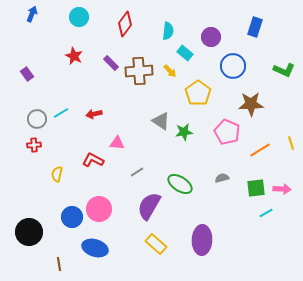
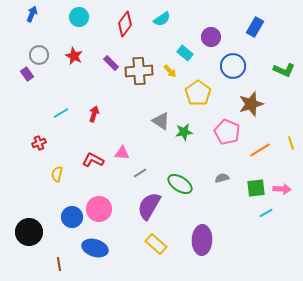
blue rectangle at (255, 27): rotated 12 degrees clockwise
cyan semicircle at (168, 31): moved 6 px left, 12 px up; rotated 48 degrees clockwise
brown star at (251, 104): rotated 15 degrees counterclockwise
red arrow at (94, 114): rotated 119 degrees clockwise
gray circle at (37, 119): moved 2 px right, 64 px up
pink triangle at (117, 143): moved 5 px right, 10 px down
red cross at (34, 145): moved 5 px right, 2 px up; rotated 16 degrees counterclockwise
gray line at (137, 172): moved 3 px right, 1 px down
